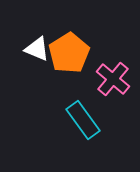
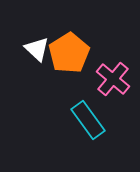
white triangle: rotated 20 degrees clockwise
cyan rectangle: moved 5 px right
